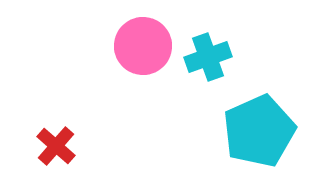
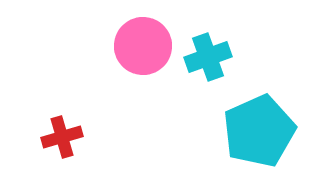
red cross: moved 6 px right, 9 px up; rotated 33 degrees clockwise
